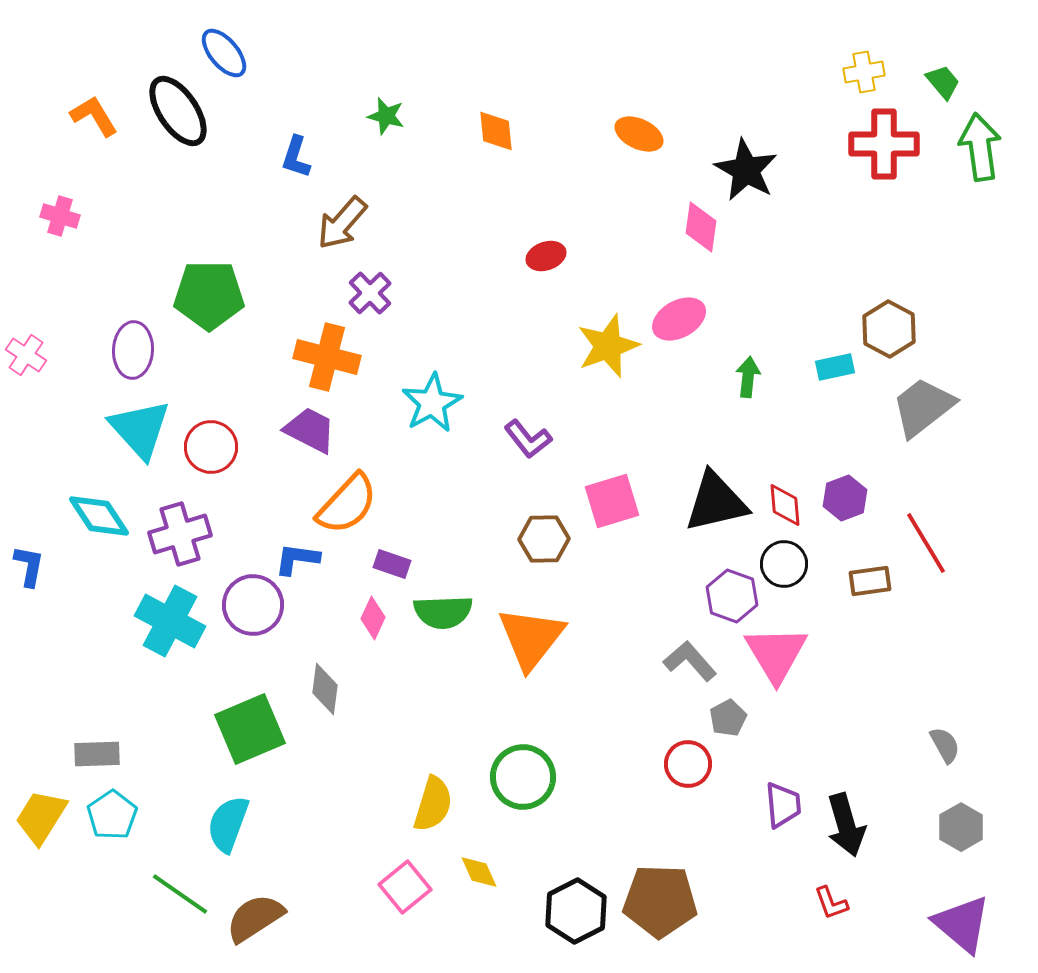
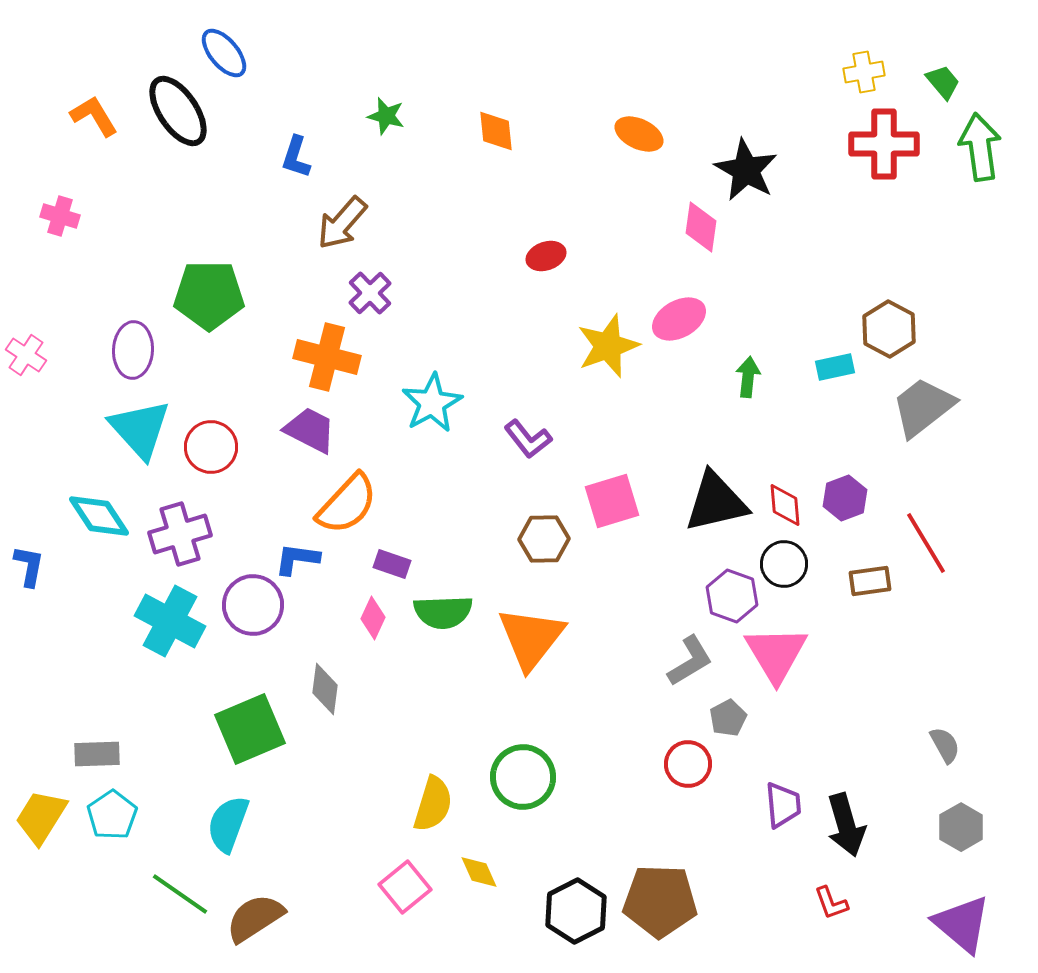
gray L-shape at (690, 661): rotated 100 degrees clockwise
